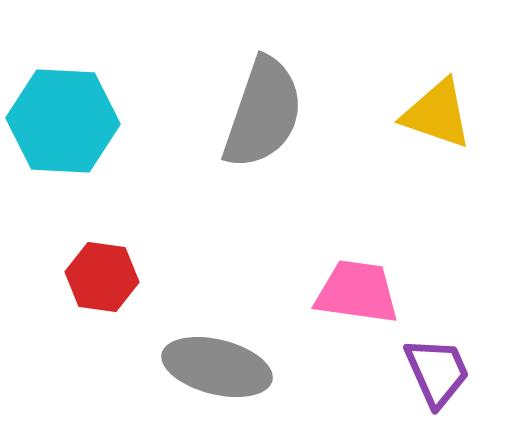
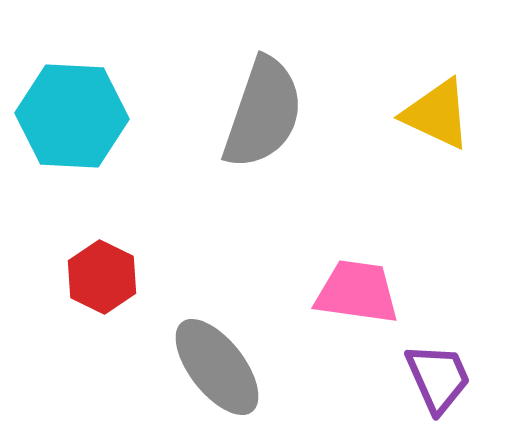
yellow triangle: rotated 6 degrees clockwise
cyan hexagon: moved 9 px right, 5 px up
red hexagon: rotated 18 degrees clockwise
gray ellipse: rotated 38 degrees clockwise
purple trapezoid: moved 1 px right, 6 px down
